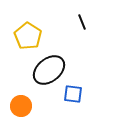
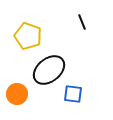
yellow pentagon: rotated 12 degrees counterclockwise
orange circle: moved 4 px left, 12 px up
